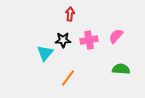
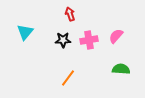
red arrow: rotated 24 degrees counterclockwise
cyan triangle: moved 20 px left, 21 px up
